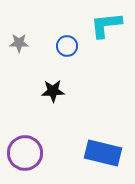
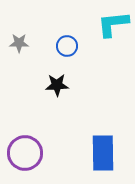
cyan L-shape: moved 7 px right, 1 px up
black star: moved 4 px right, 6 px up
blue rectangle: rotated 75 degrees clockwise
